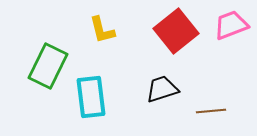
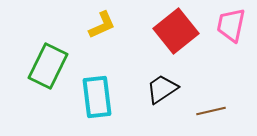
pink trapezoid: rotated 57 degrees counterclockwise
yellow L-shape: moved 5 px up; rotated 100 degrees counterclockwise
black trapezoid: rotated 16 degrees counterclockwise
cyan rectangle: moved 6 px right
brown line: rotated 8 degrees counterclockwise
